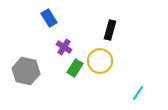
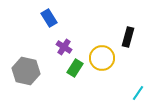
black rectangle: moved 18 px right, 7 px down
yellow circle: moved 2 px right, 3 px up
